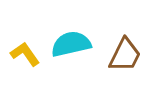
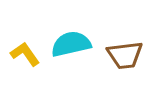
brown trapezoid: rotated 57 degrees clockwise
